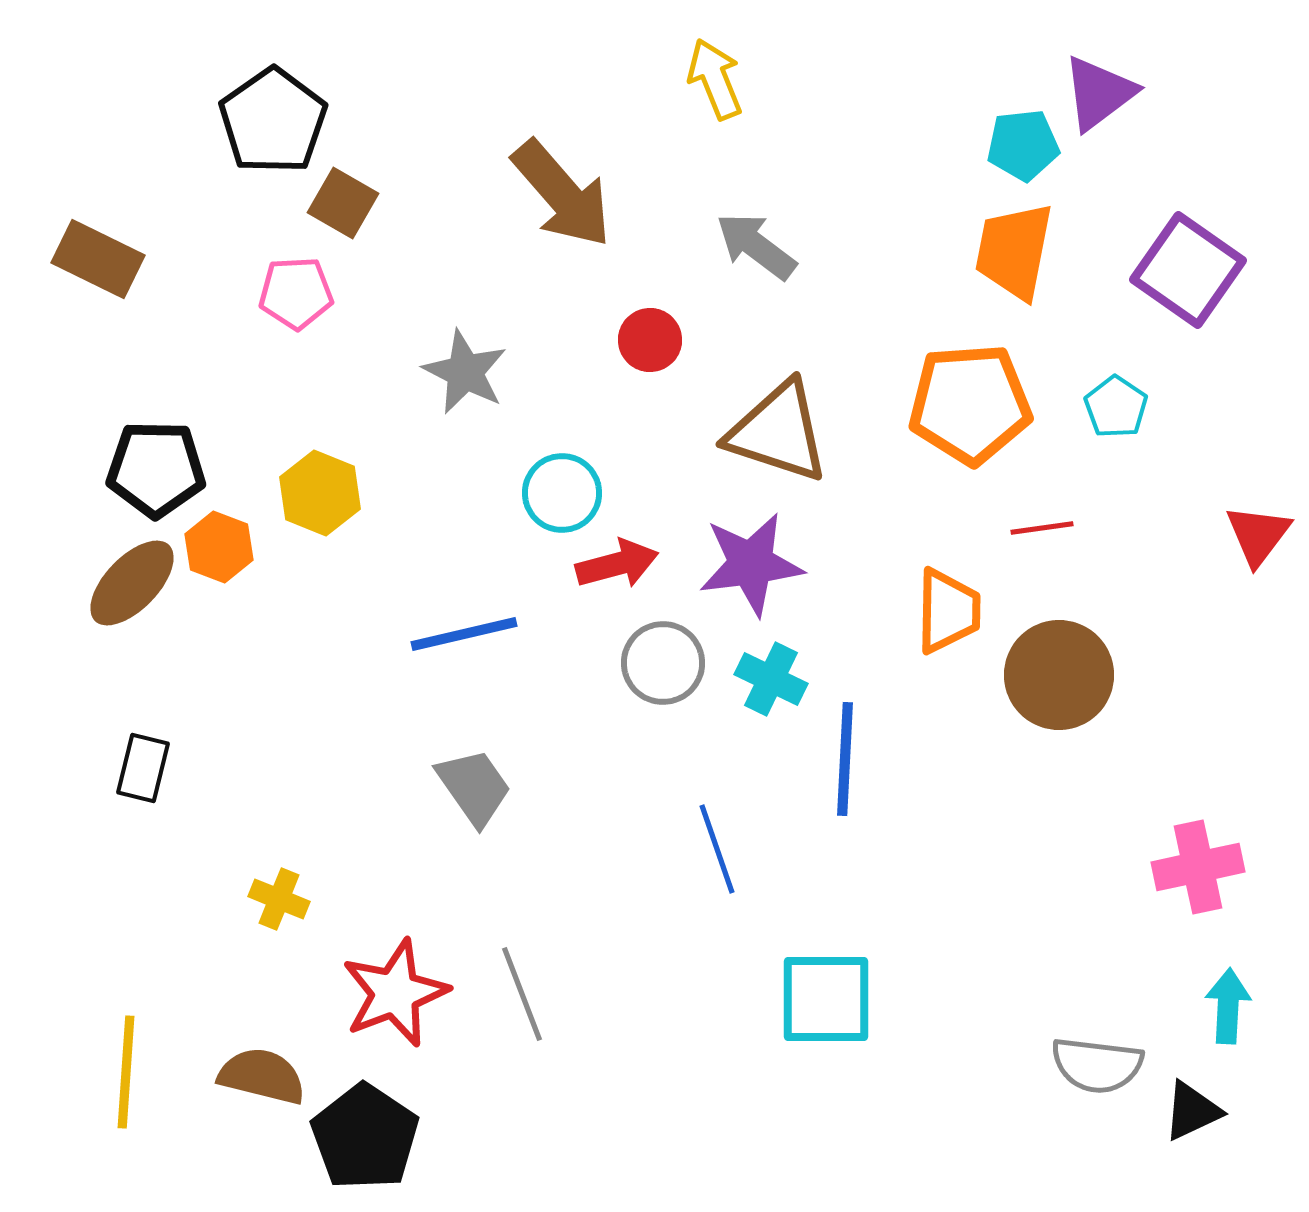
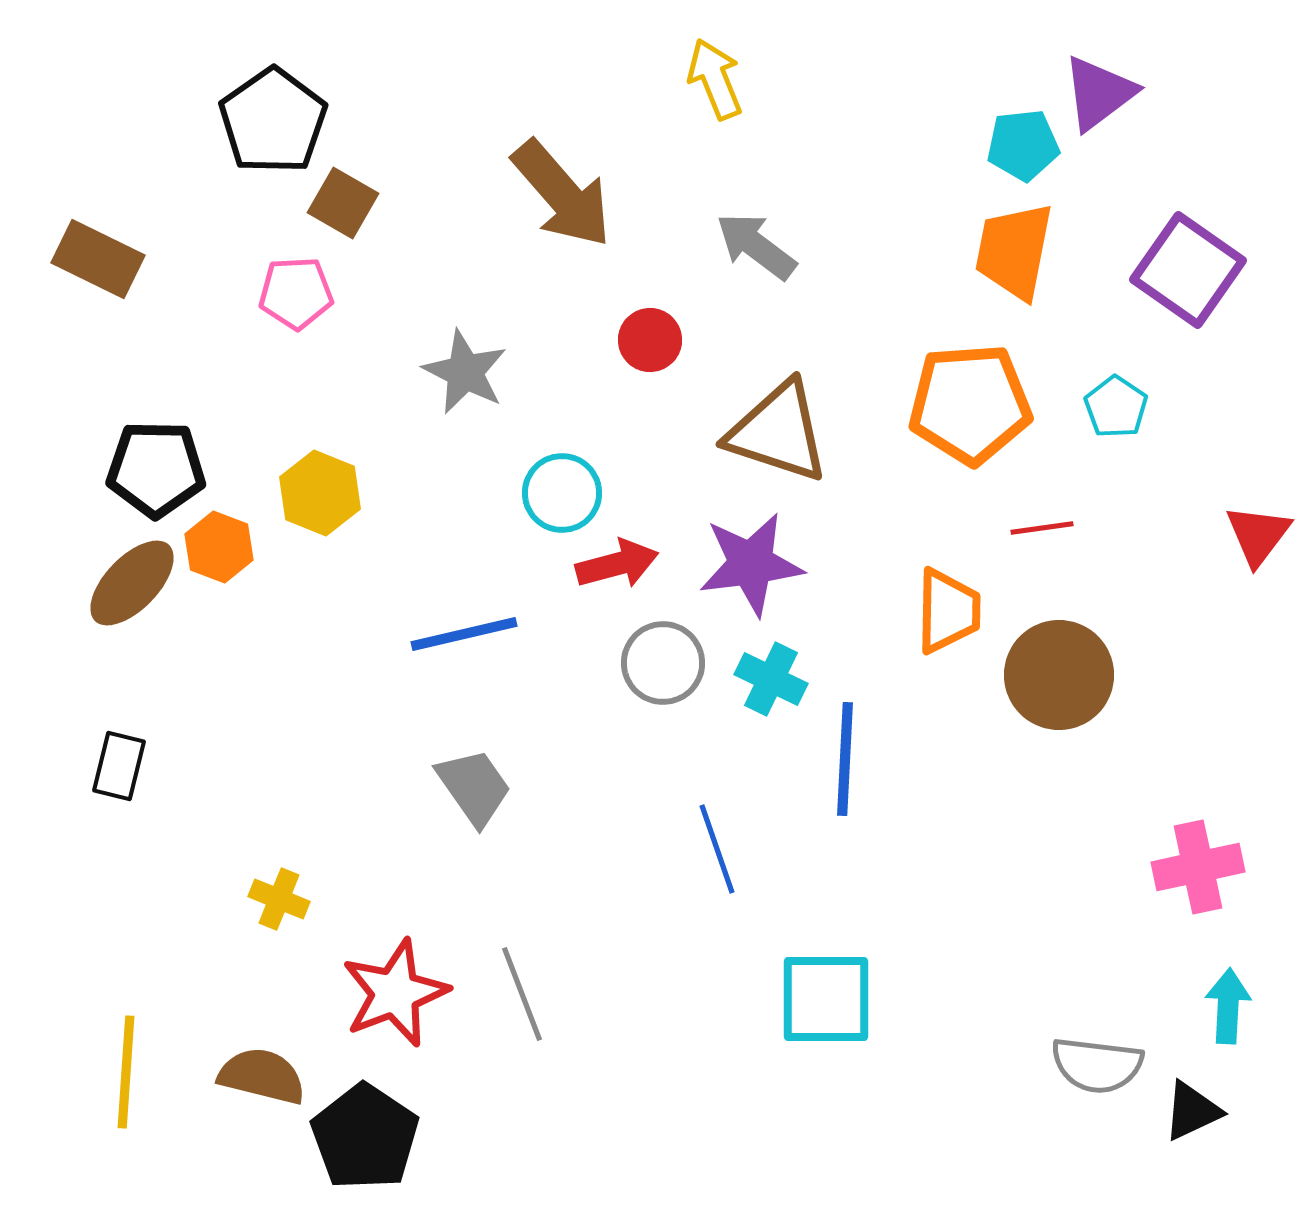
black rectangle at (143, 768): moved 24 px left, 2 px up
